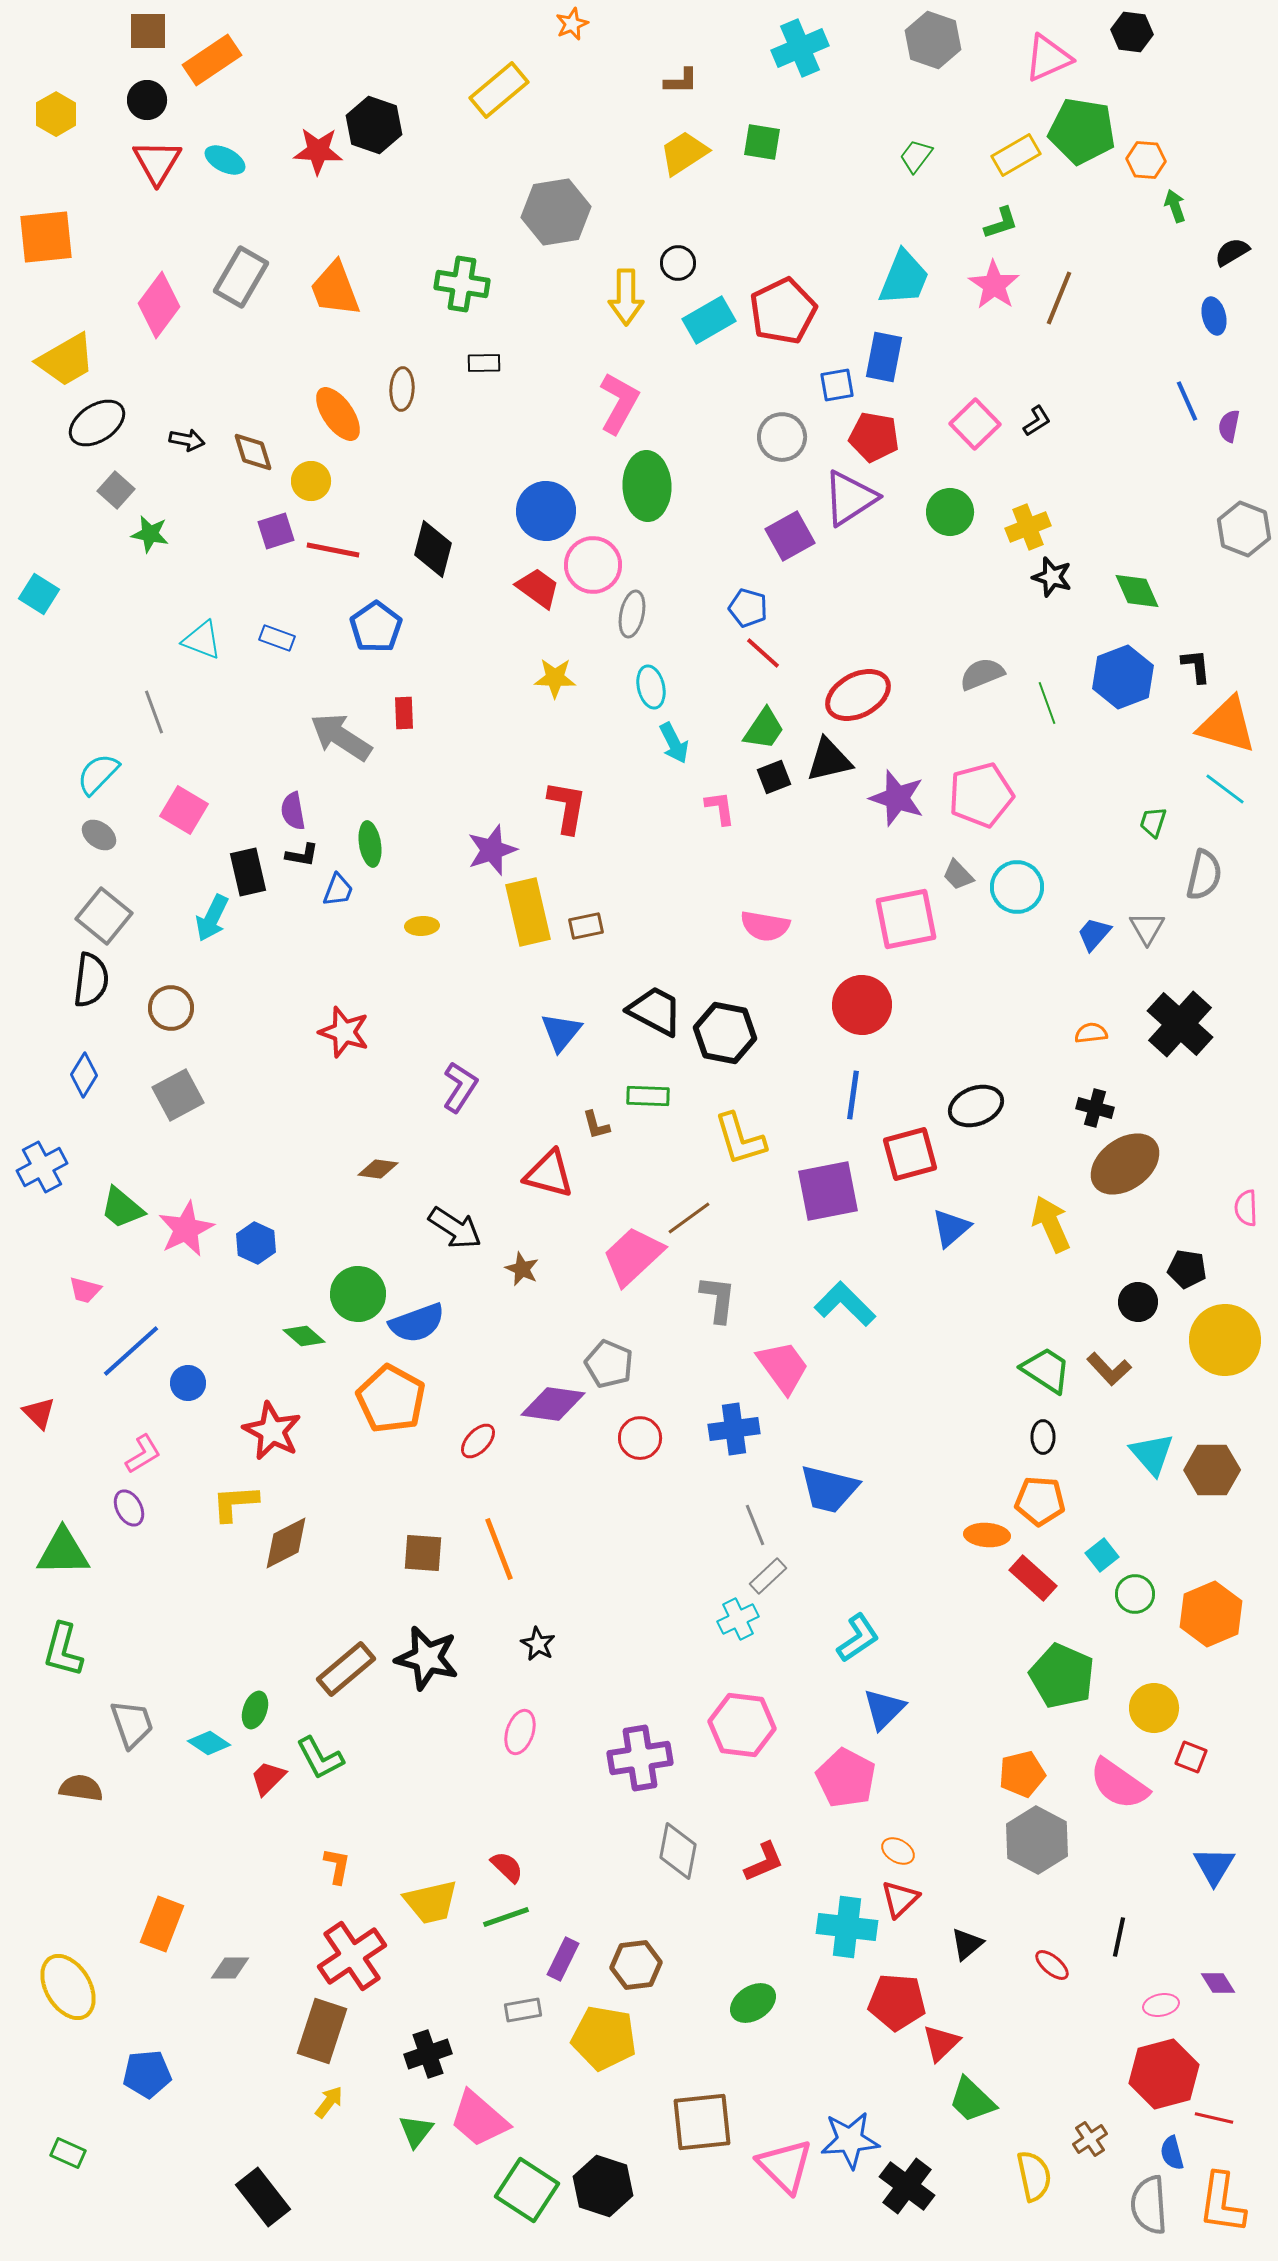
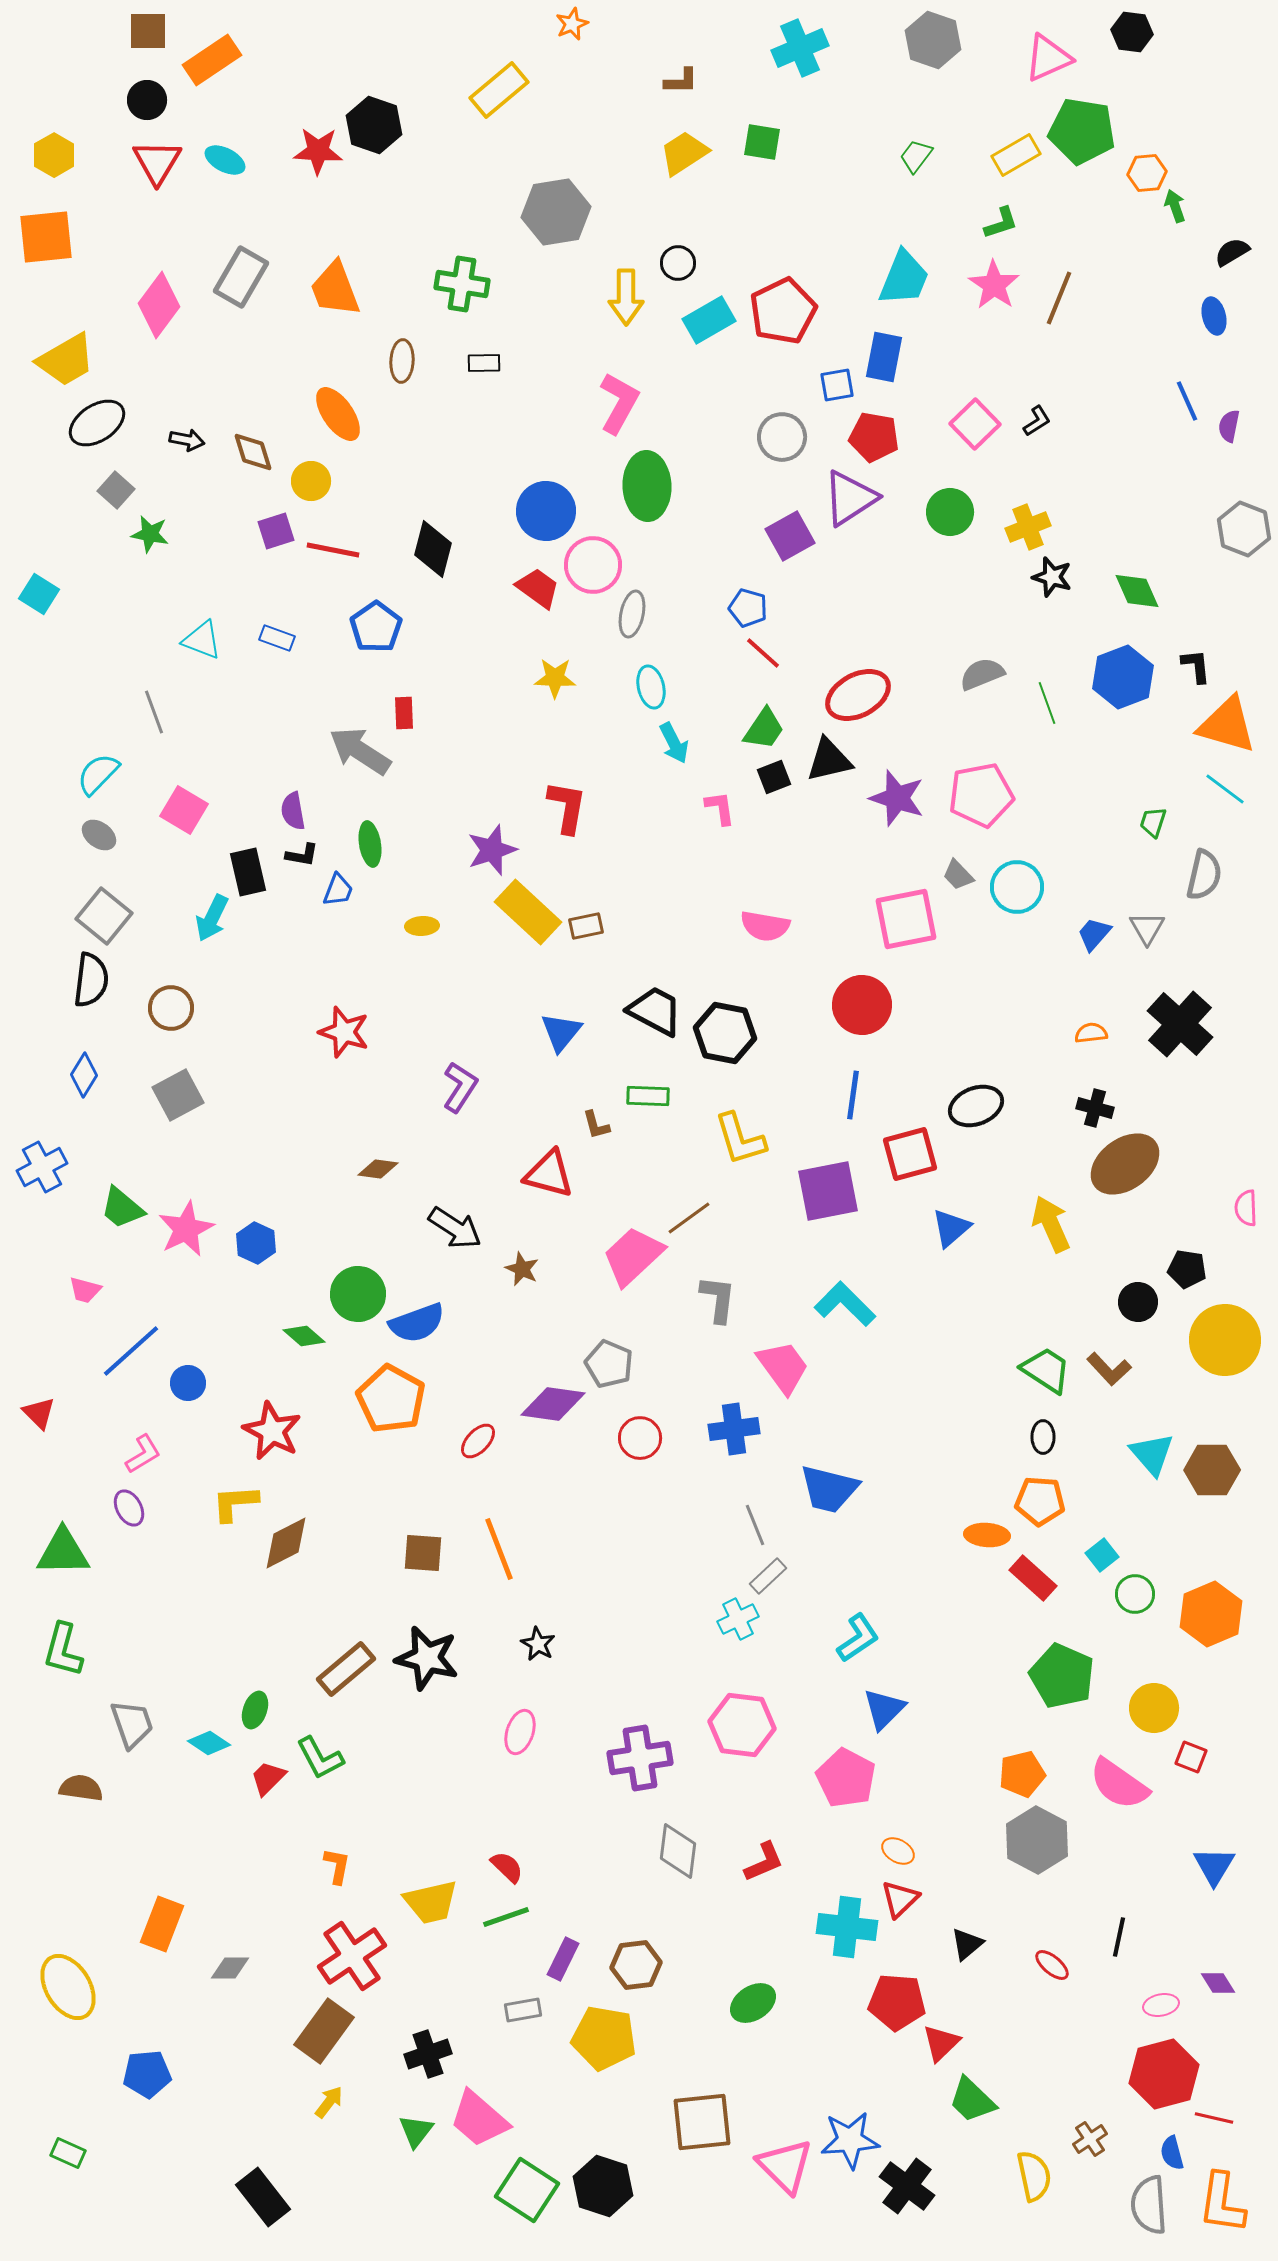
yellow hexagon at (56, 114): moved 2 px left, 41 px down
orange hexagon at (1146, 160): moved 1 px right, 13 px down; rotated 9 degrees counterclockwise
brown ellipse at (402, 389): moved 28 px up
gray arrow at (341, 737): moved 19 px right, 14 px down
pink pentagon at (981, 795): rotated 4 degrees clockwise
yellow rectangle at (528, 912): rotated 34 degrees counterclockwise
gray diamond at (678, 1851): rotated 4 degrees counterclockwise
brown rectangle at (322, 2031): moved 2 px right; rotated 18 degrees clockwise
